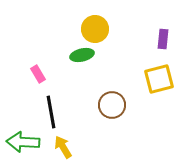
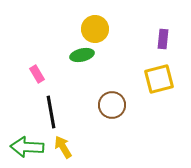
pink rectangle: moved 1 px left
green arrow: moved 4 px right, 5 px down
